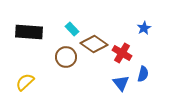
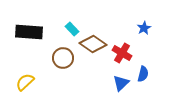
brown diamond: moved 1 px left
brown circle: moved 3 px left, 1 px down
blue triangle: rotated 24 degrees clockwise
